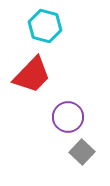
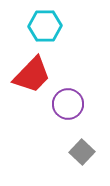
cyan hexagon: rotated 16 degrees counterclockwise
purple circle: moved 13 px up
